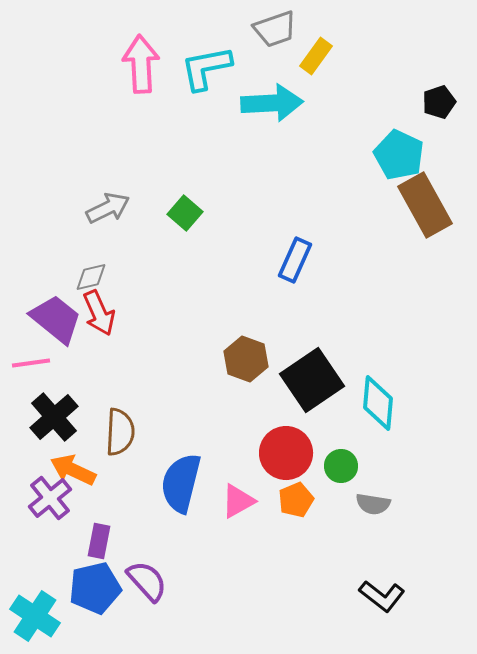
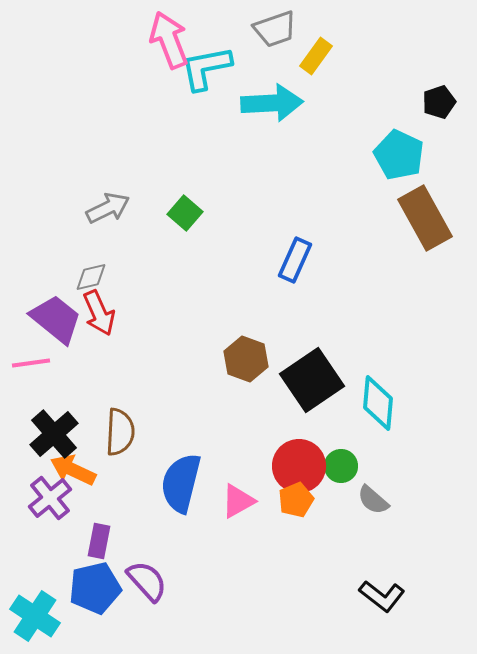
pink arrow: moved 28 px right, 24 px up; rotated 18 degrees counterclockwise
brown rectangle: moved 13 px down
black cross: moved 17 px down
red circle: moved 13 px right, 13 px down
gray semicircle: moved 4 px up; rotated 32 degrees clockwise
